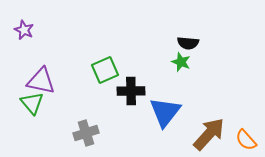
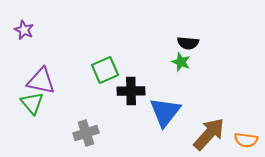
orange semicircle: rotated 40 degrees counterclockwise
